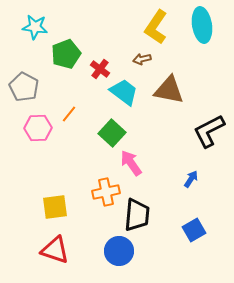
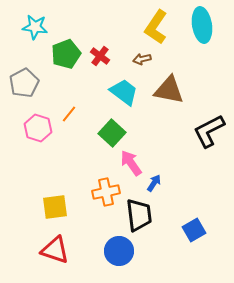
red cross: moved 13 px up
gray pentagon: moved 4 px up; rotated 16 degrees clockwise
pink hexagon: rotated 20 degrees clockwise
blue arrow: moved 37 px left, 4 px down
black trapezoid: moved 2 px right; rotated 12 degrees counterclockwise
